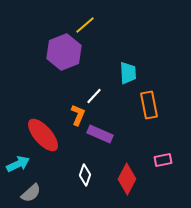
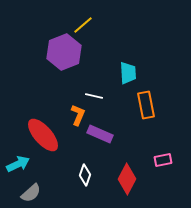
yellow line: moved 2 px left
white line: rotated 60 degrees clockwise
orange rectangle: moved 3 px left
